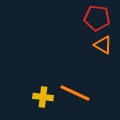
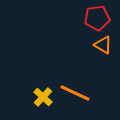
red pentagon: rotated 15 degrees counterclockwise
yellow cross: rotated 36 degrees clockwise
